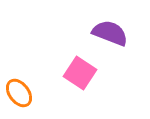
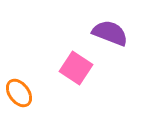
pink square: moved 4 px left, 5 px up
